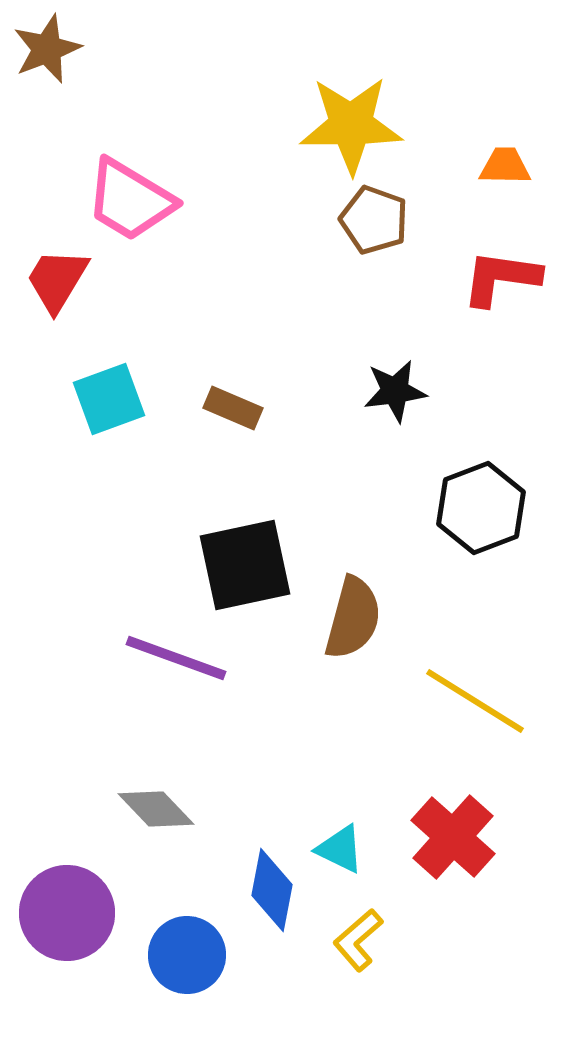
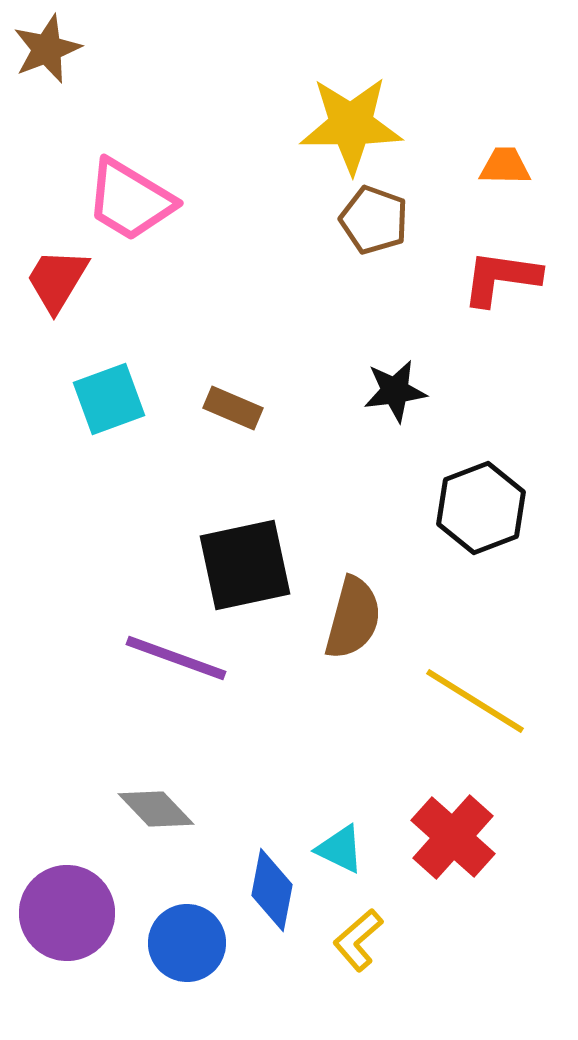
blue circle: moved 12 px up
